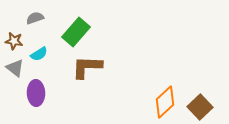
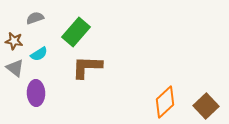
brown square: moved 6 px right, 1 px up
